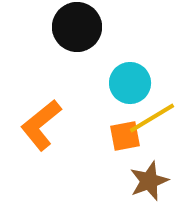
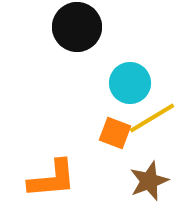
orange L-shape: moved 11 px right, 54 px down; rotated 146 degrees counterclockwise
orange square: moved 10 px left, 3 px up; rotated 32 degrees clockwise
